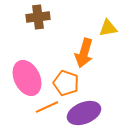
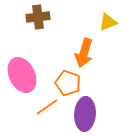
yellow triangle: moved 6 px up; rotated 12 degrees counterclockwise
pink ellipse: moved 5 px left, 3 px up
orange pentagon: moved 2 px right
orange line: rotated 10 degrees counterclockwise
purple ellipse: moved 1 px right, 1 px down; rotated 64 degrees counterclockwise
